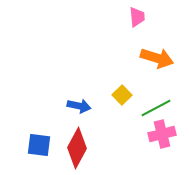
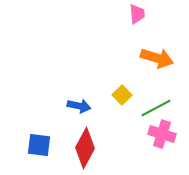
pink trapezoid: moved 3 px up
pink cross: rotated 32 degrees clockwise
red diamond: moved 8 px right
